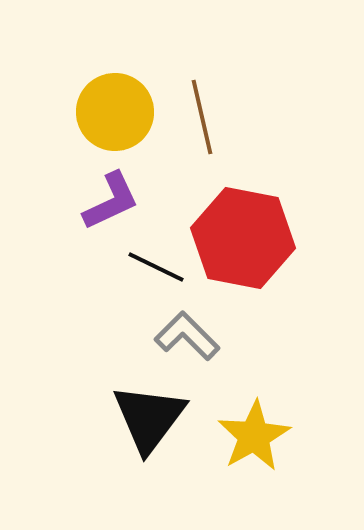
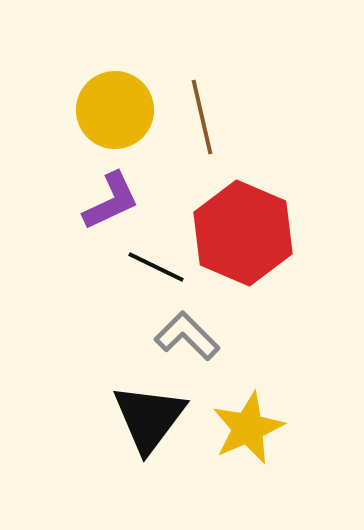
yellow circle: moved 2 px up
red hexagon: moved 5 px up; rotated 12 degrees clockwise
yellow star: moved 6 px left, 8 px up; rotated 6 degrees clockwise
